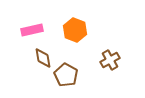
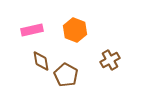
brown diamond: moved 2 px left, 3 px down
